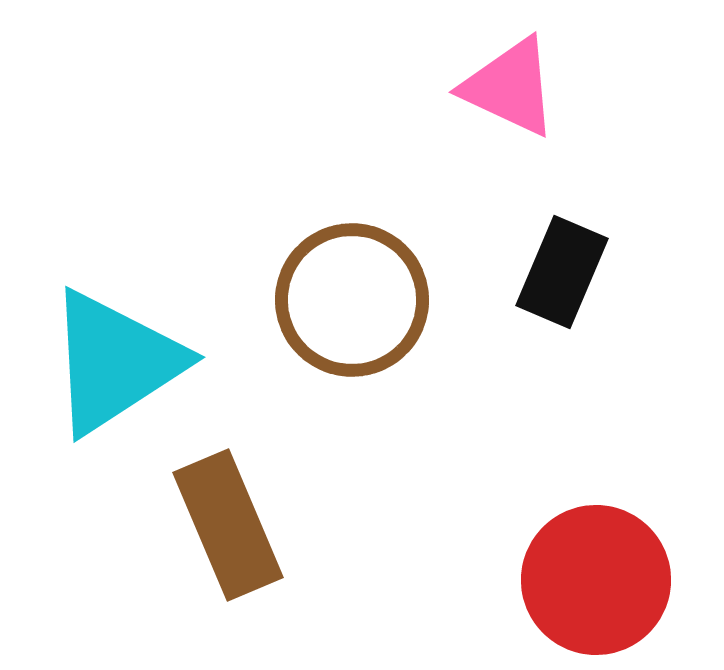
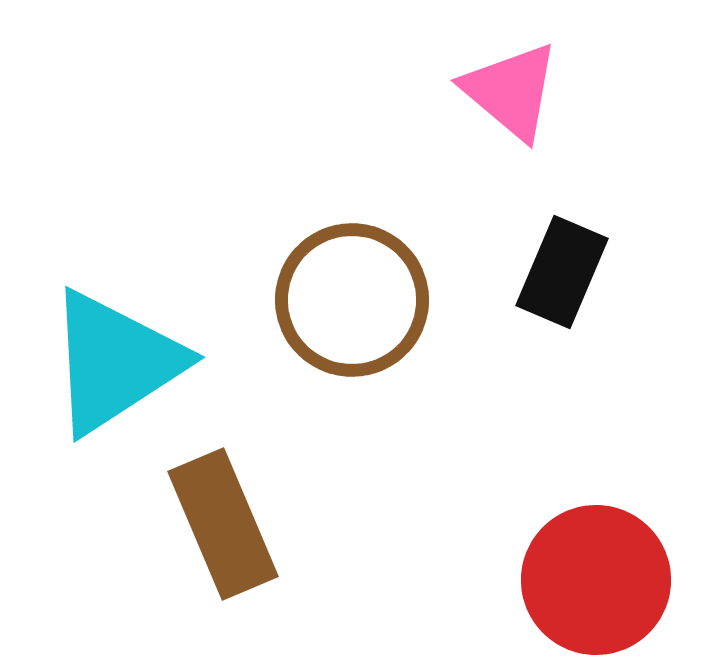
pink triangle: moved 1 px right, 4 px down; rotated 15 degrees clockwise
brown rectangle: moved 5 px left, 1 px up
